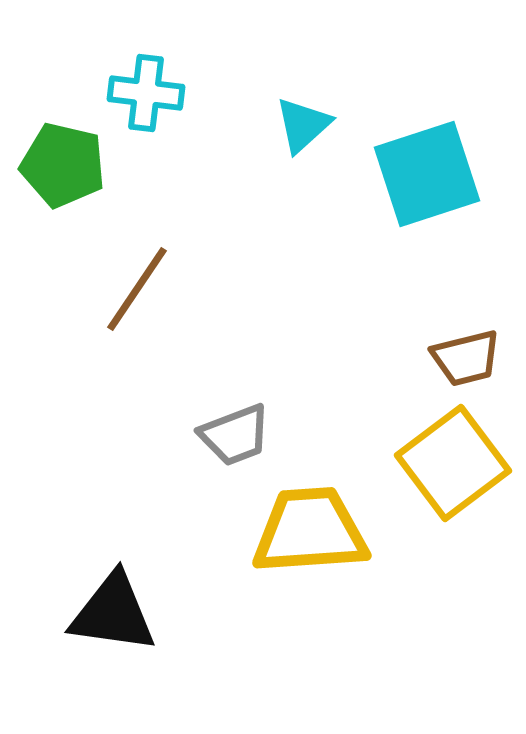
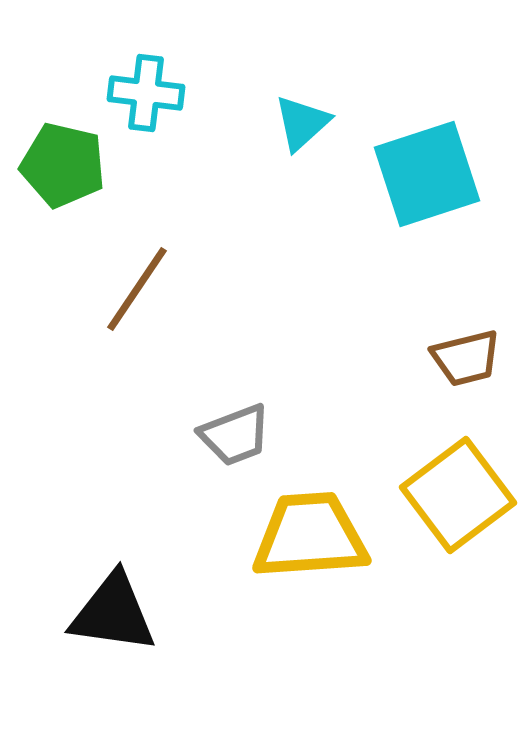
cyan triangle: moved 1 px left, 2 px up
yellow square: moved 5 px right, 32 px down
yellow trapezoid: moved 5 px down
